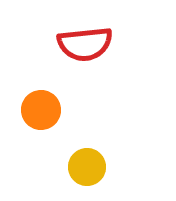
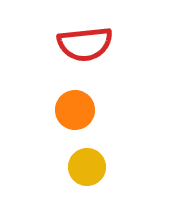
orange circle: moved 34 px right
